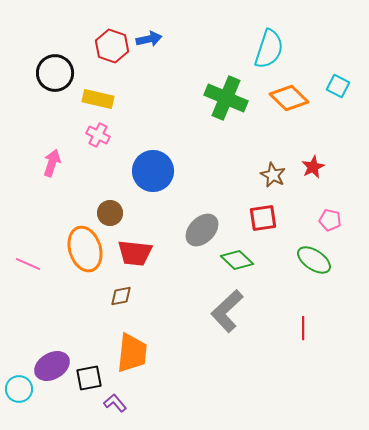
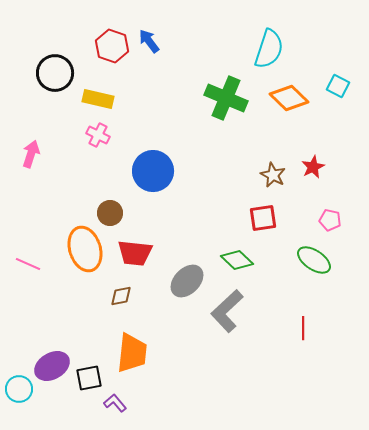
blue arrow: moved 2 px down; rotated 115 degrees counterclockwise
pink arrow: moved 21 px left, 9 px up
gray ellipse: moved 15 px left, 51 px down
